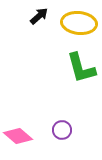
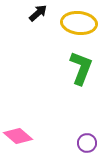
black arrow: moved 1 px left, 3 px up
green L-shape: rotated 144 degrees counterclockwise
purple circle: moved 25 px right, 13 px down
